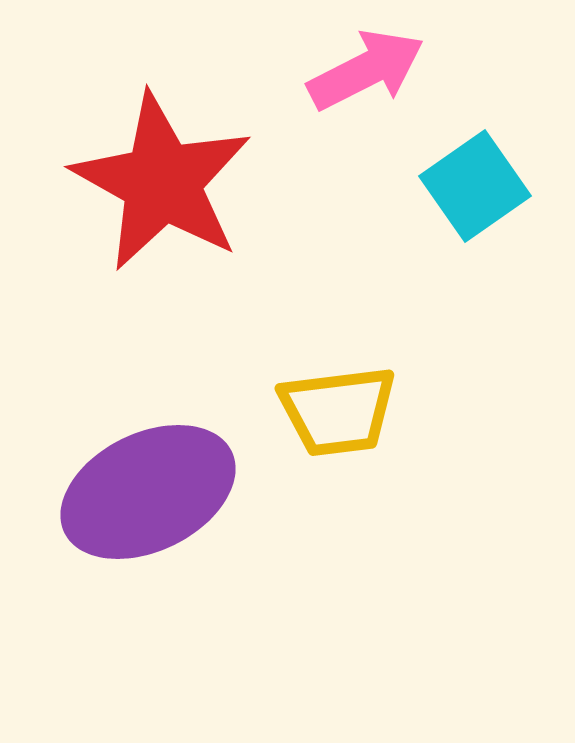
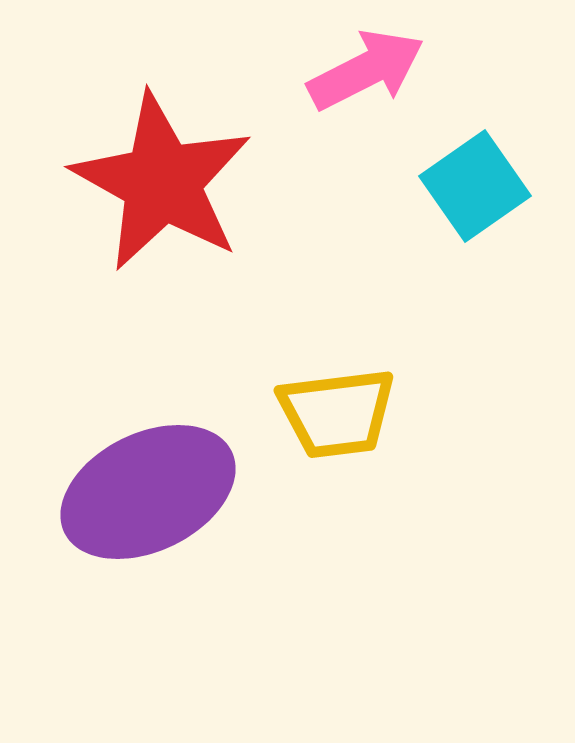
yellow trapezoid: moved 1 px left, 2 px down
